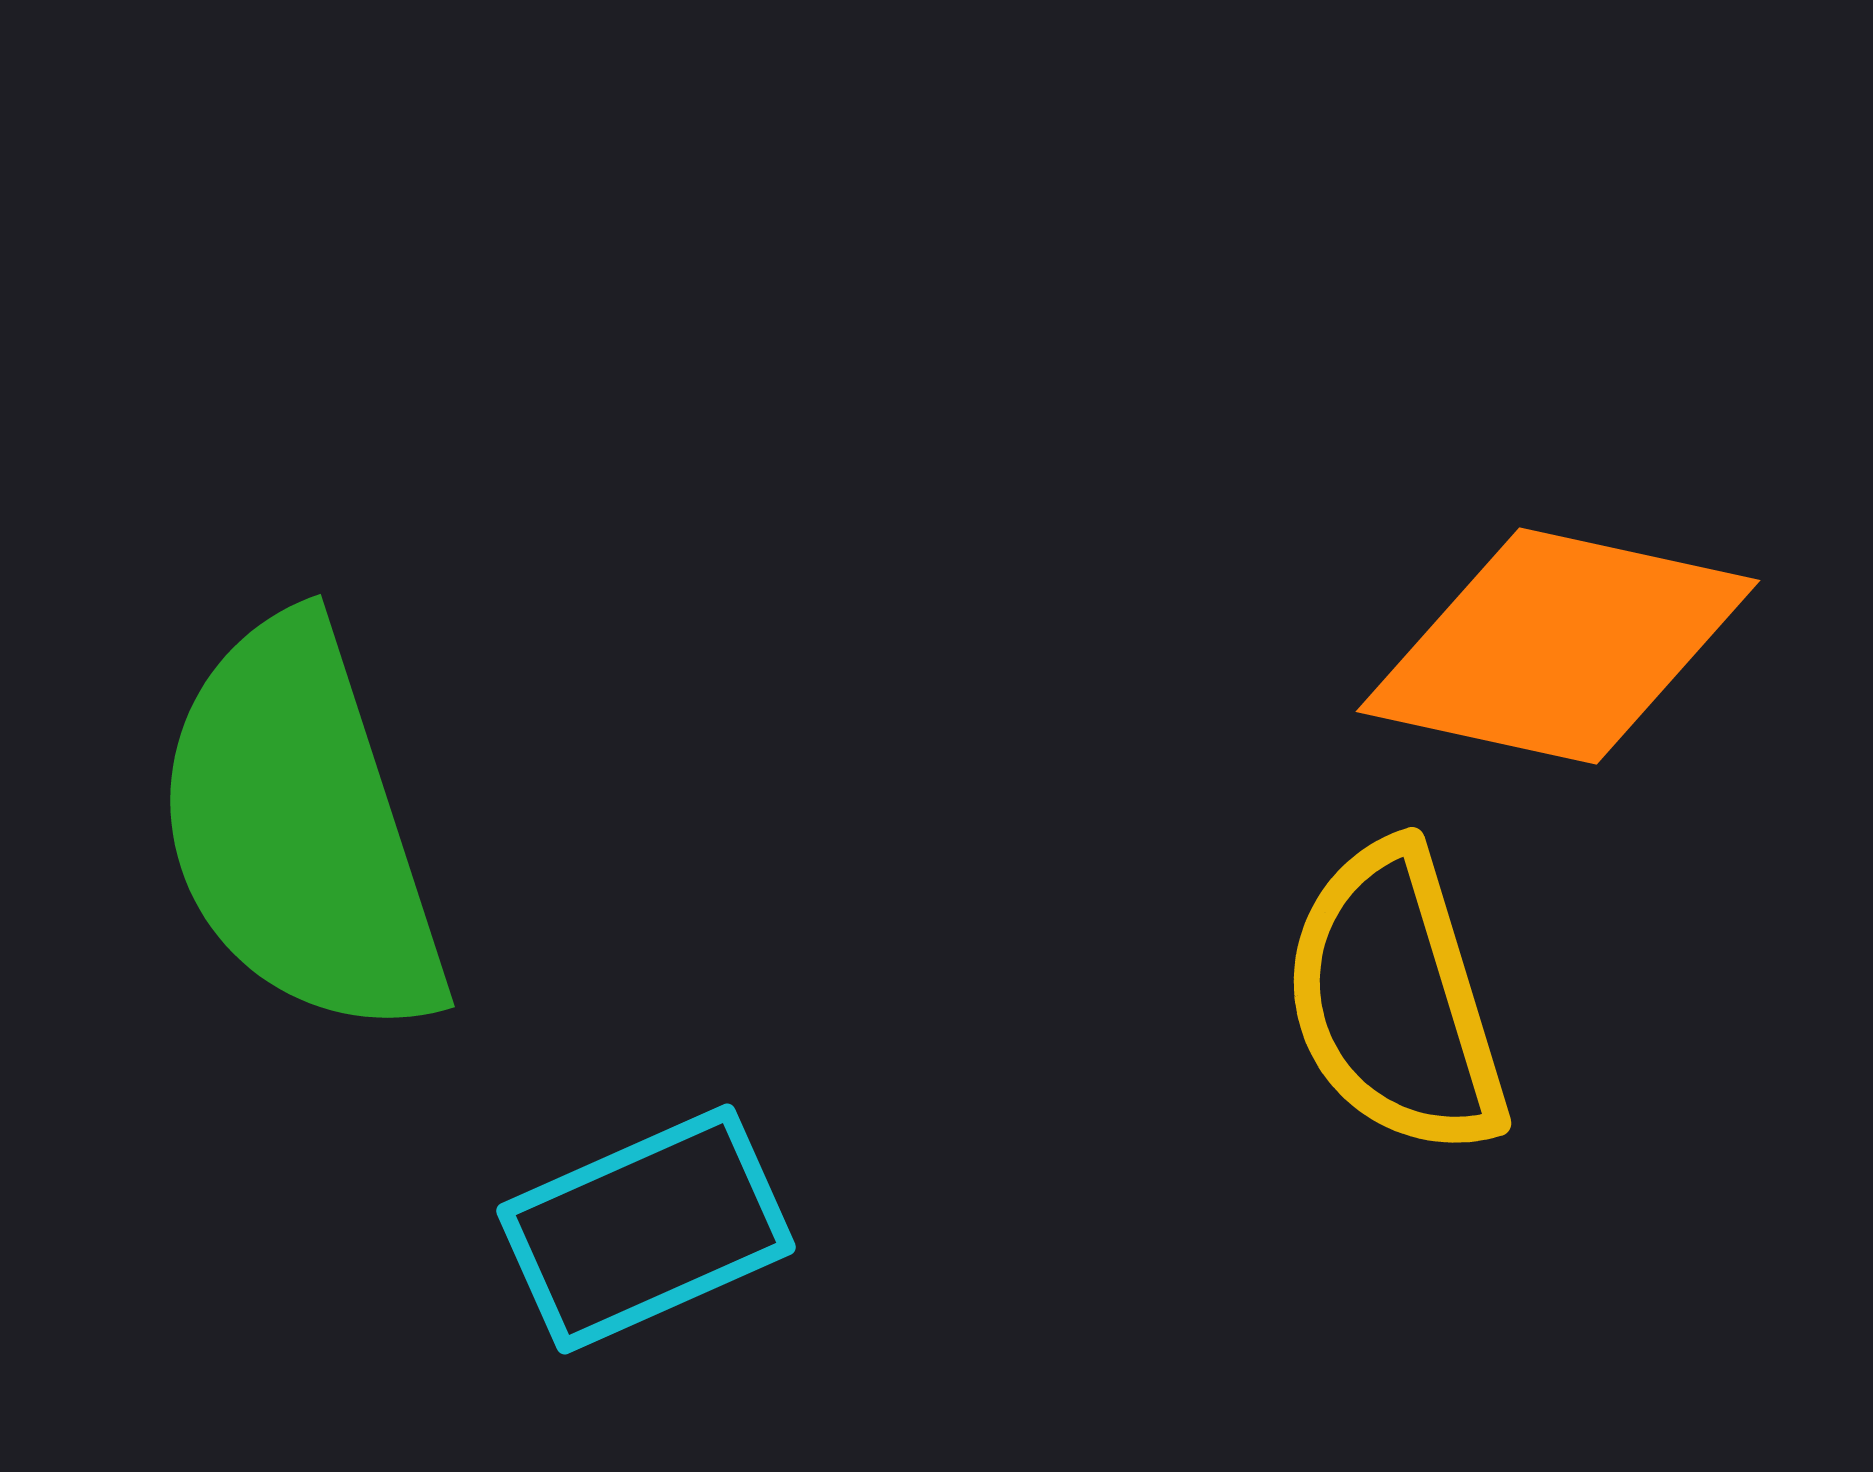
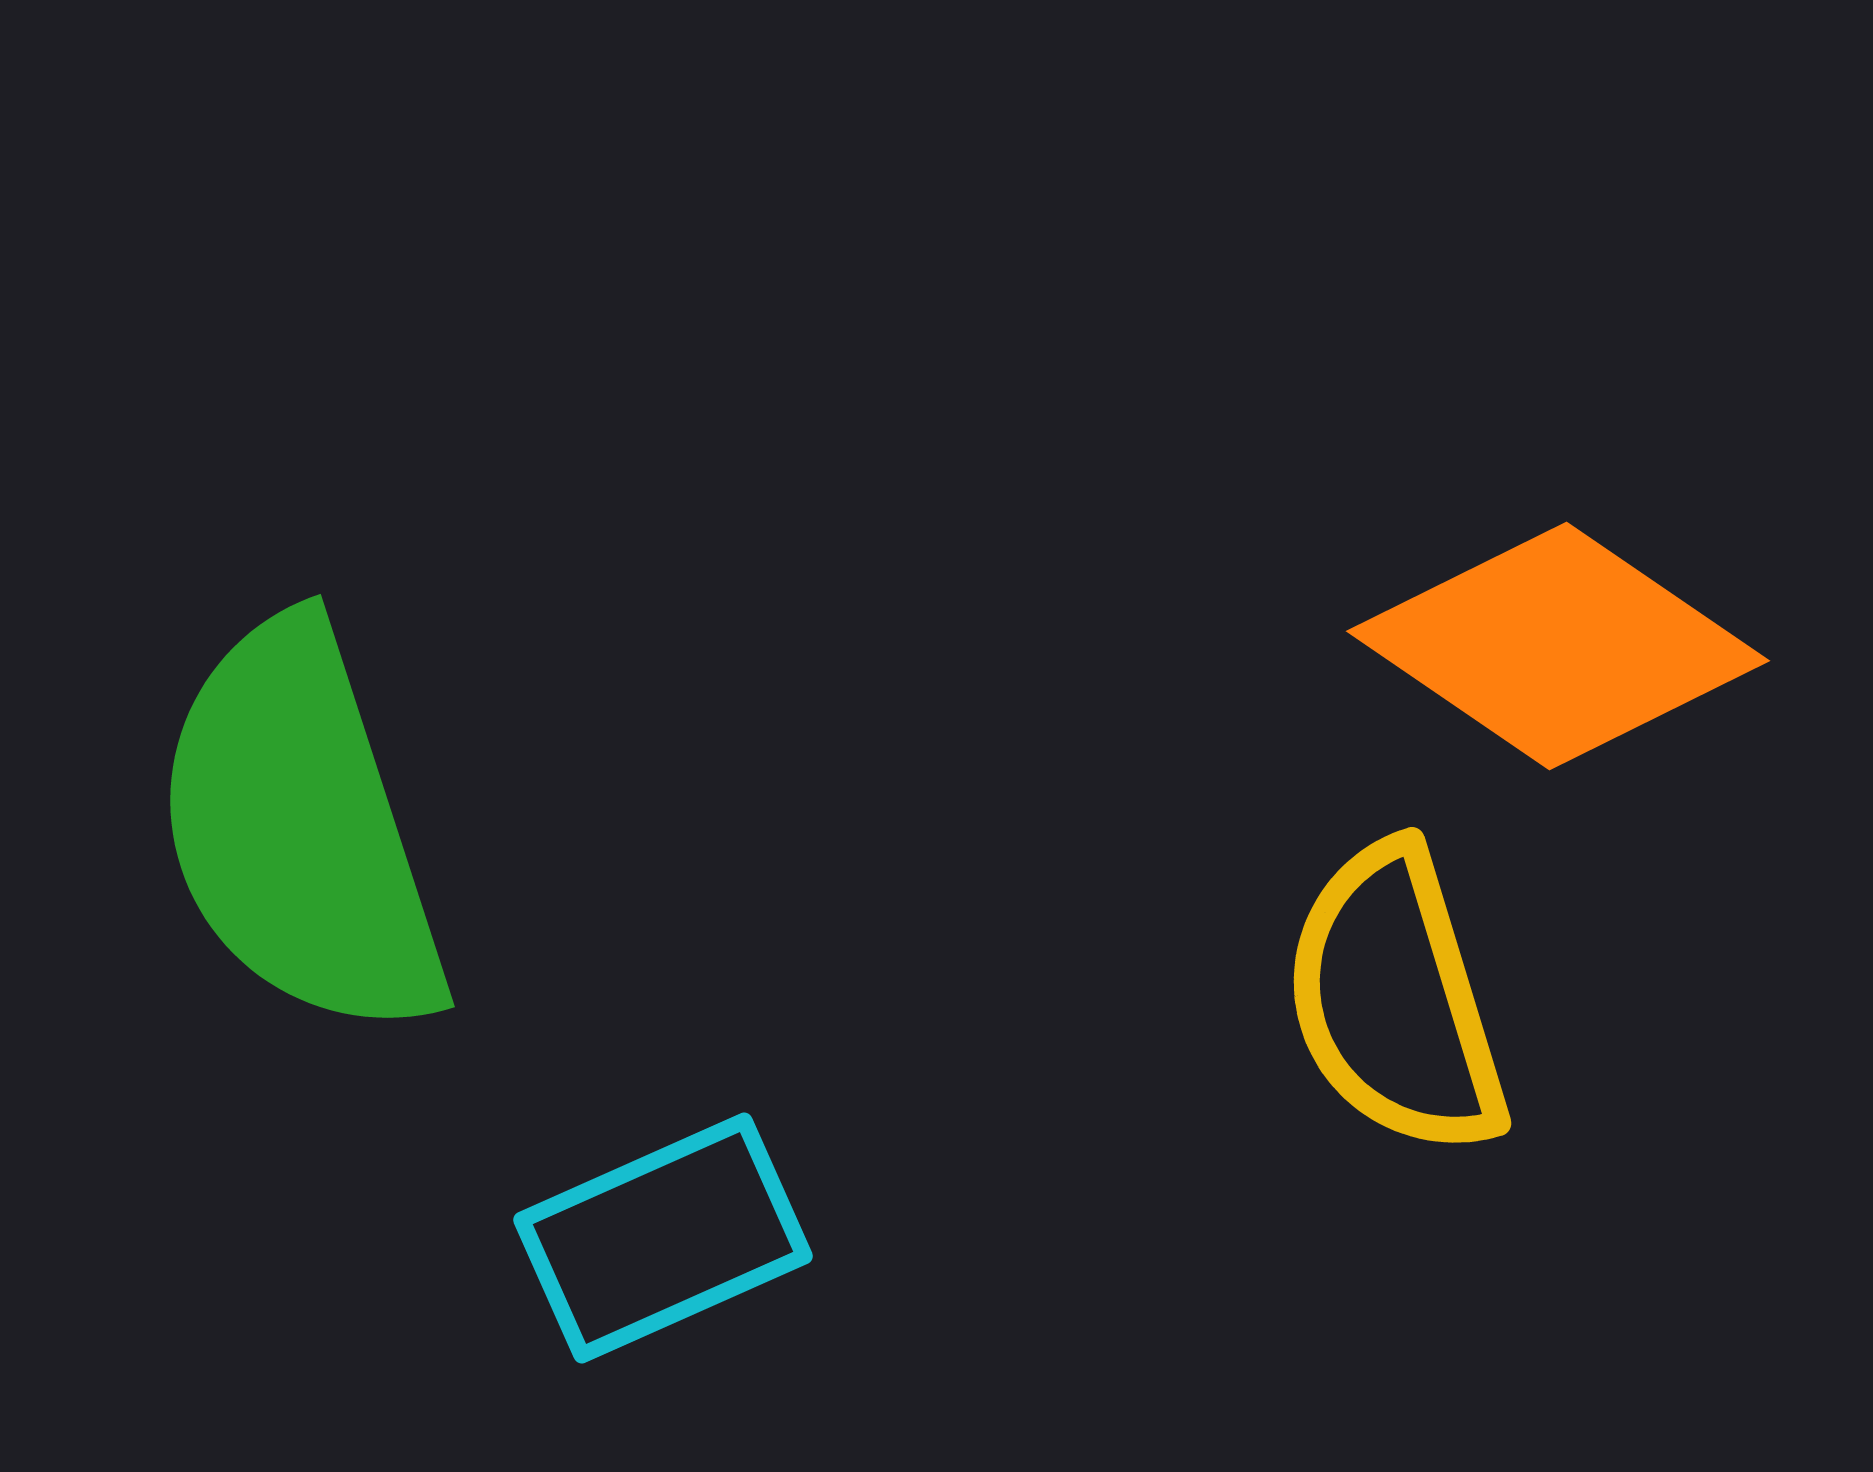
orange diamond: rotated 22 degrees clockwise
cyan rectangle: moved 17 px right, 9 px down
